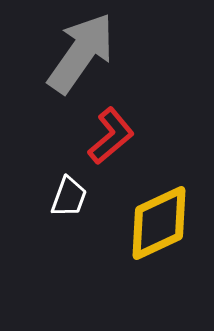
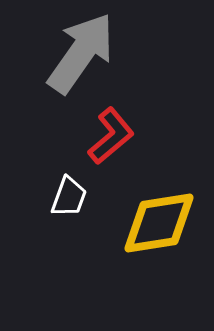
yellow diamond: rotated 16 degrees clockwise
